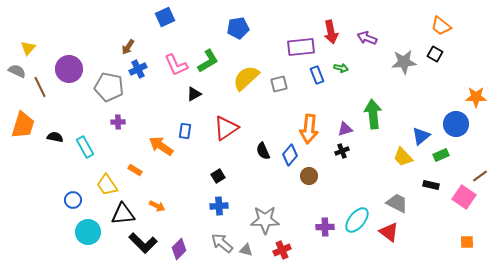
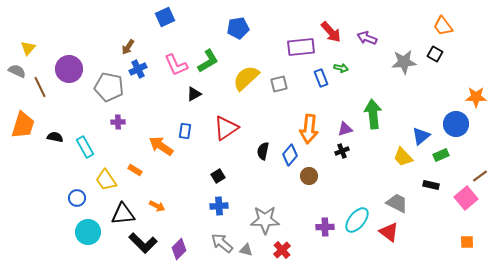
orange trapezoid at (441, 26): moved 2 px right; rotated 15 degrees clockwise
red arrow at (331, 32): rotated 30 degrees counterclockwise
blue rectangle at (317, 75): moved 4 px right, 3 px down
black semicircle at (263, 151): rotated 36 degrees clockwise
yellow trapezoid at (107, 185): moved 1 px left, 5 px up
pink square at (464, 197): moved 2 px right, 1 px down; rotated 15 degrees clockwise
blue circle at (73, 200): moved 4 px right, 2 px up
red cross at (282, 250): rotated 18 degrees counterclockwise
